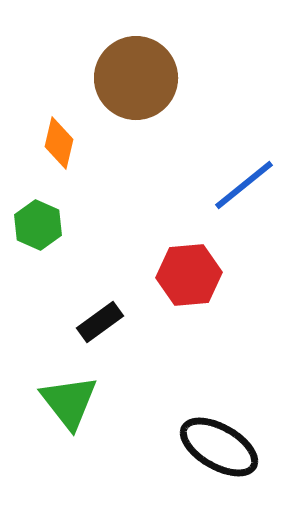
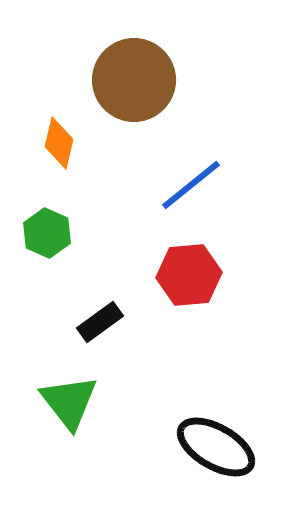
brown circle: moved 2 px left, 2 px down
blue line: moved 53 px left
green hexagon: moved 9 px right, 8 px down
black ellipse: moved 3 px left
